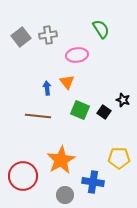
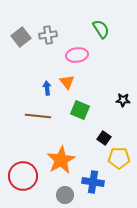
black star: rotated 16 degrees counterclockwise
black square: moved 26 px down
